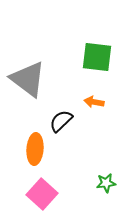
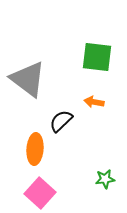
green star: moved 1 px left, 4 px up
pink square: moved 2 px left, 1 px up
